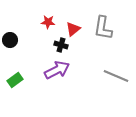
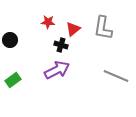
green rectangle: moved 2 px left
